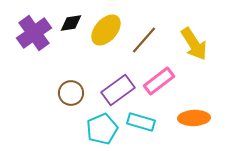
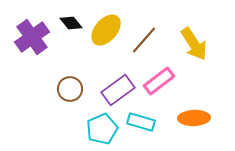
black diamond: rotated 60 degrees clockwise
purple cross: moved 2 px left, 4 px down
brown circle: moved 1 px left, 4 px up
